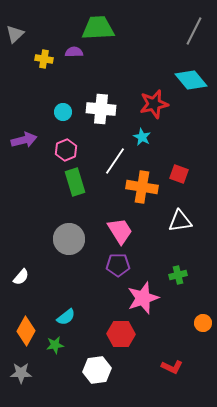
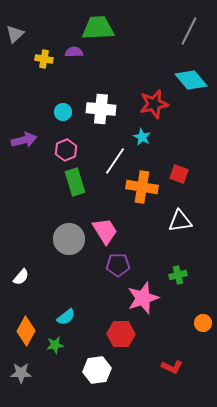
gray line: moved 5 px left
pink trapezoid: moved 15 px left
